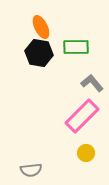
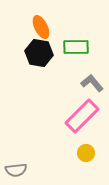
gray semicircle: moved 15 px left
